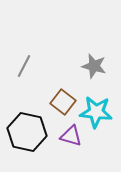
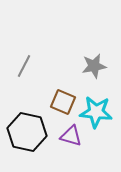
gray star: rotated 25 degrees counterclockwise
brown square: rotated 15 degrees counterclockwise
